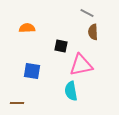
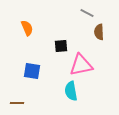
orange semicircle: rotated 70 degrees clockwise
brown semicircle: moved 6 px right
black square: rotated 16 degrees counterclockwise
